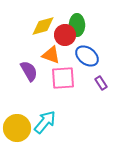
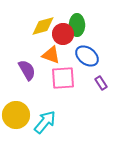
red circle: moved 2 px left, 1 px up
purple semicircle: moved 2 px left, 1 px up
yellow circle: moved 1 px left, 13 px up
